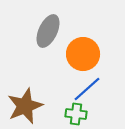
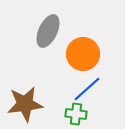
brown star: moved 2 px up; rotated 15 degrees clockwise
